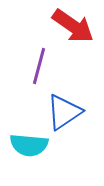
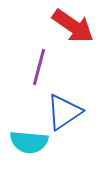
purple line: moved 1 px down
cyan semicircle: moved 3 px up
